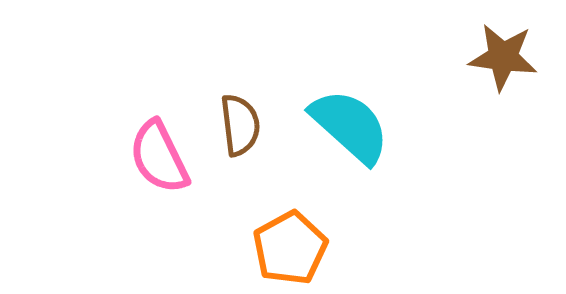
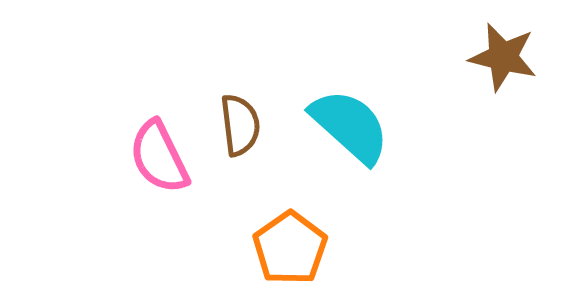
brown star: rotated 6 degrees clockwise
orange pentagon: rotated 6 degrees counterclockwise
